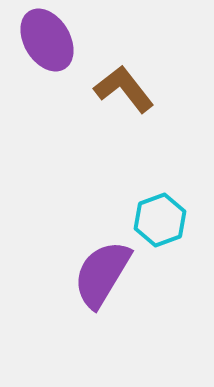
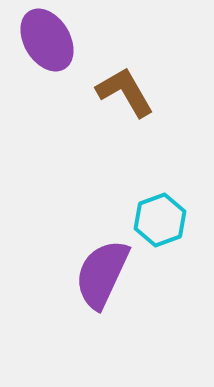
brown L-shape: moved 1 px right, 3 px down; rotated 8 degrees clockwise
purple semicircle: rotated 6 degrees counterclockwise
